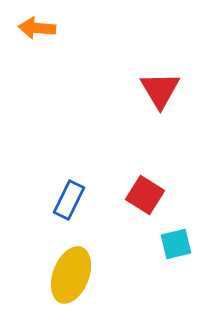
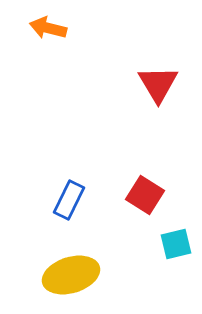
orange arrow: moved 11 px right; rotated 9 degrees clockwise
red triangle: moved 2 px left, 6 px up
yellow ellipse: rotated 52 degrees clockwise
